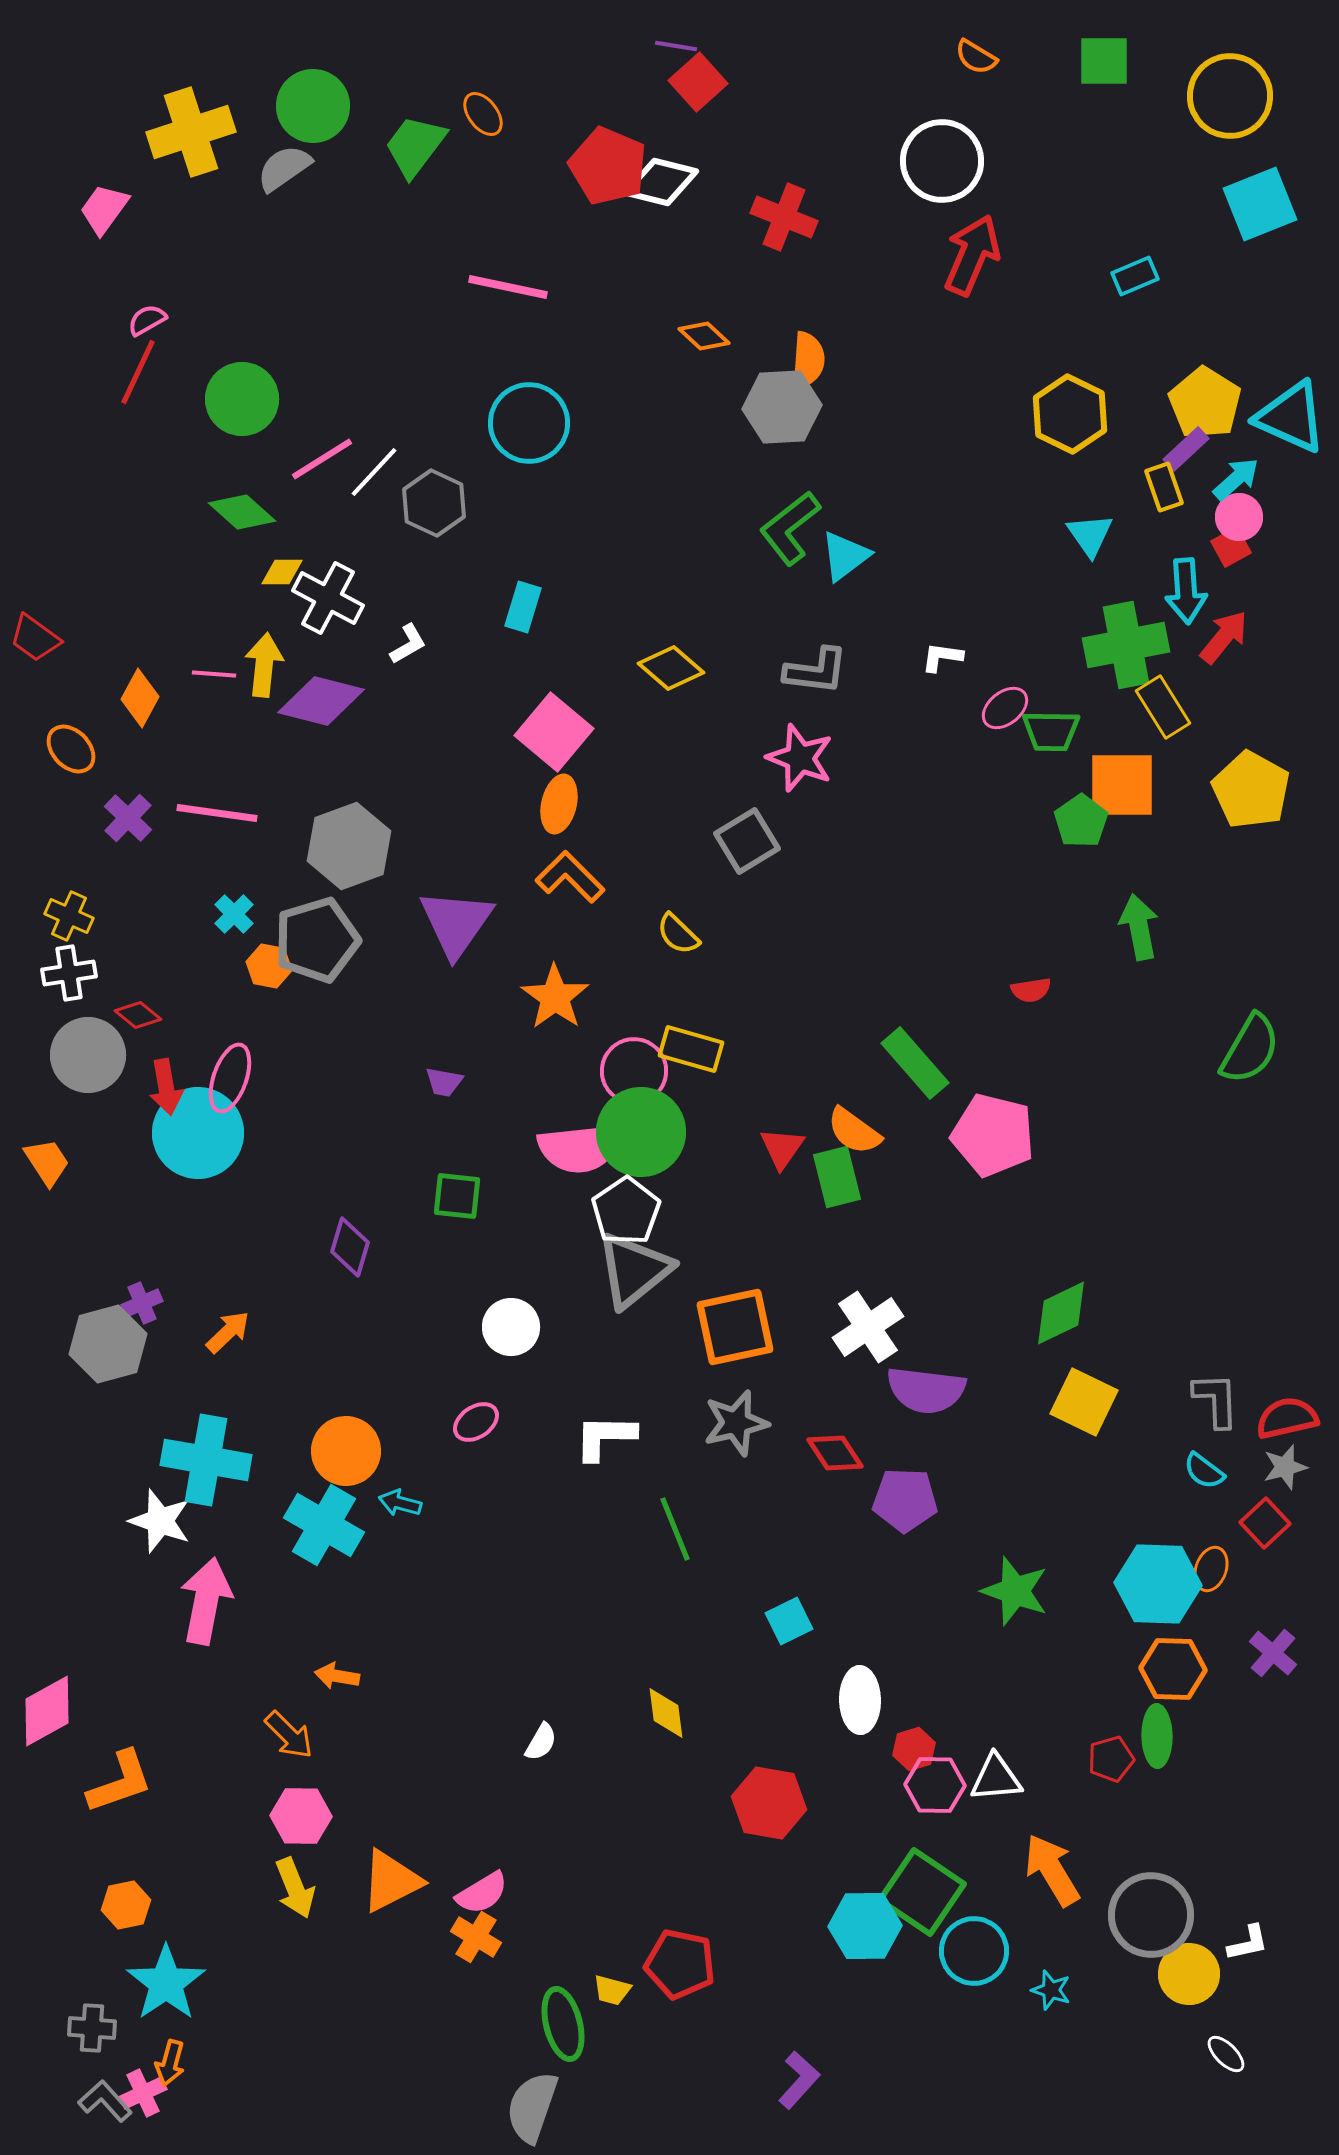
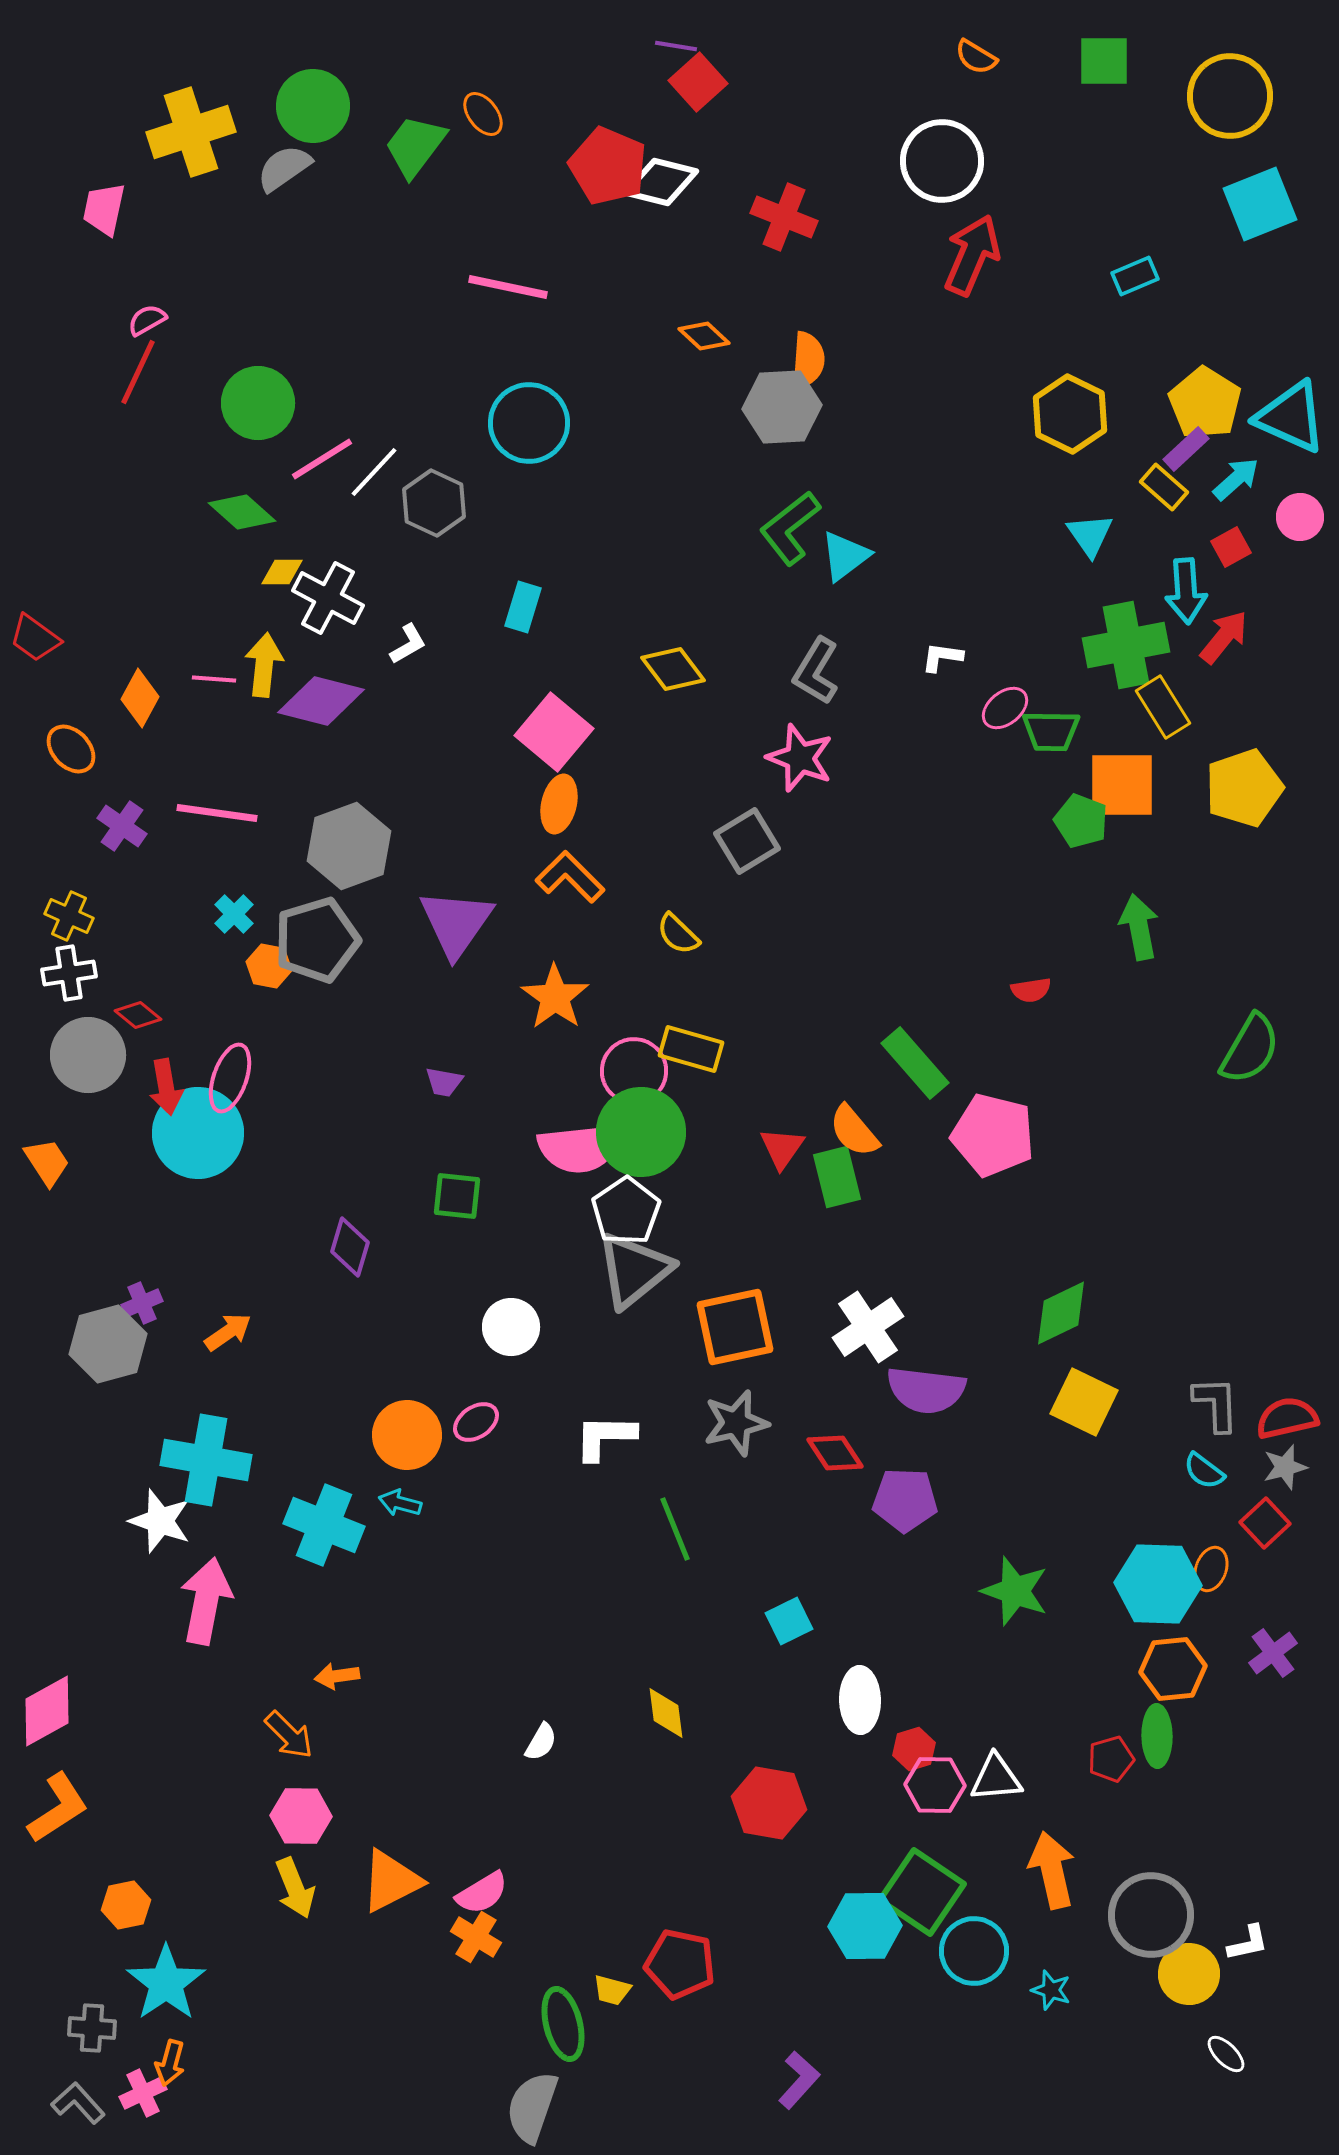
pink trapezoid at (104, 209): rotated 24 degrees counterclockwise
green circle at (242, 399): moved 16 px right, 4 px down
yellow rectangle at (1164, 487): rotated 30 degrees counterclockwise
pink circle at (1239, 517): moved 61 px right
yellow diamond at (671, 668): moved 2 px right, 1 px down; rotated 12 degrees clockwise
gray L-shape at (816, 671): rotated 114 degrees clockwise
pink line at (214, 674): moved 5 px down
yellow pentagon at (1251, 790): moved 7 px left, 2 px up; rotated 24 degrees clockwise
purple cross at (128, 818): moved 6 px left, 8 px down; rotated 9 degrees counterclockwise
green pentagon at (1081, 821): rotated 16 degrees counterclockwise
orange semicircle at (854, 1131): rotated 14 degrees clockwise
orange arrow at (228, 1332): rotated 9 degrees clockwise
gray L-shape at (1216, 1400): moved 4 px down
orange circle at (346, 1451): moved 61 px right, 16 px up
cyan cross at (324, 1525): rotated 8 degrees counterclockwise
purple cross at (1273, 1653): rotated 12 degrees clockwise
orange hexagon at (1173, 1669): rotated 8 degrees counterclockwise
orange arrow at (337, 1676): rotated 18 degrees counterclockwise
orange L-shape at (120, 1782): moved 62 px left, 26 px down; rotated 14 degrees counterclockwise
orange arrow at (1052, 1870): rotated 18 degrees clockwise
gray L-shape at (105, 2101): moved 27 px left, 2 px down
